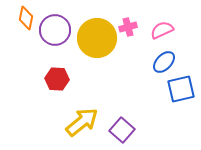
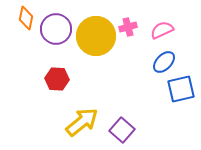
purple circle: moved 1 px right, 1 px up
yellow circle: moved 1 px left, 2 px up
